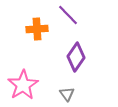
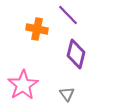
orange cross: rotated 15 degrees clockwise
purple diamond: moved 3 px up; rotated 20 degrees counterclockwise
